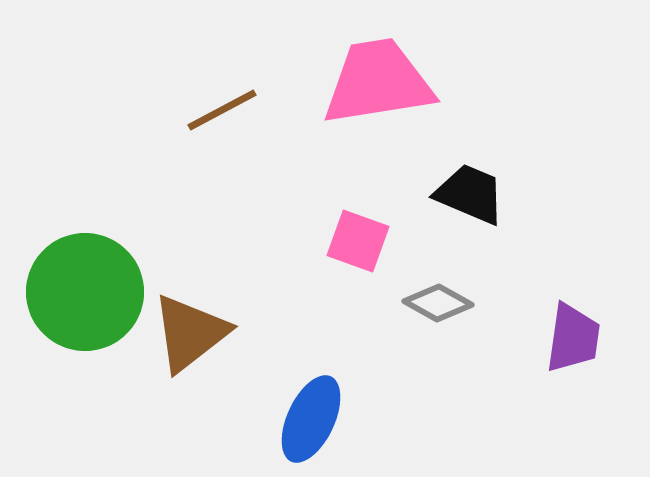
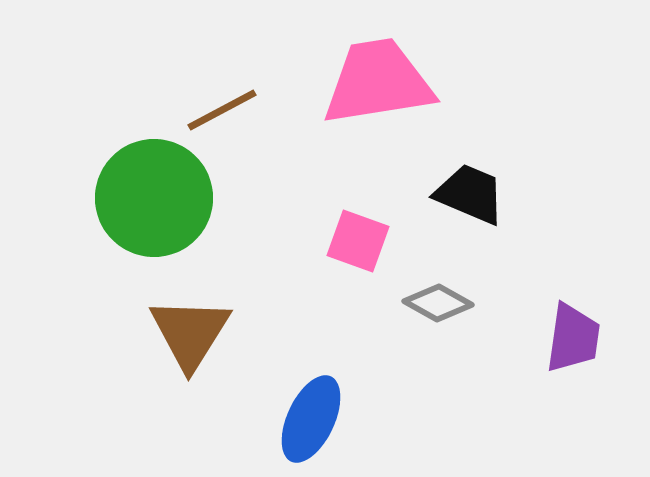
green circle: moved 69 px right, 94 px up
brown triangle: rotated 20 degrees counterclockwise
